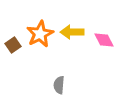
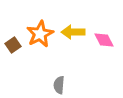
yellow arrow: moved 1 px right
